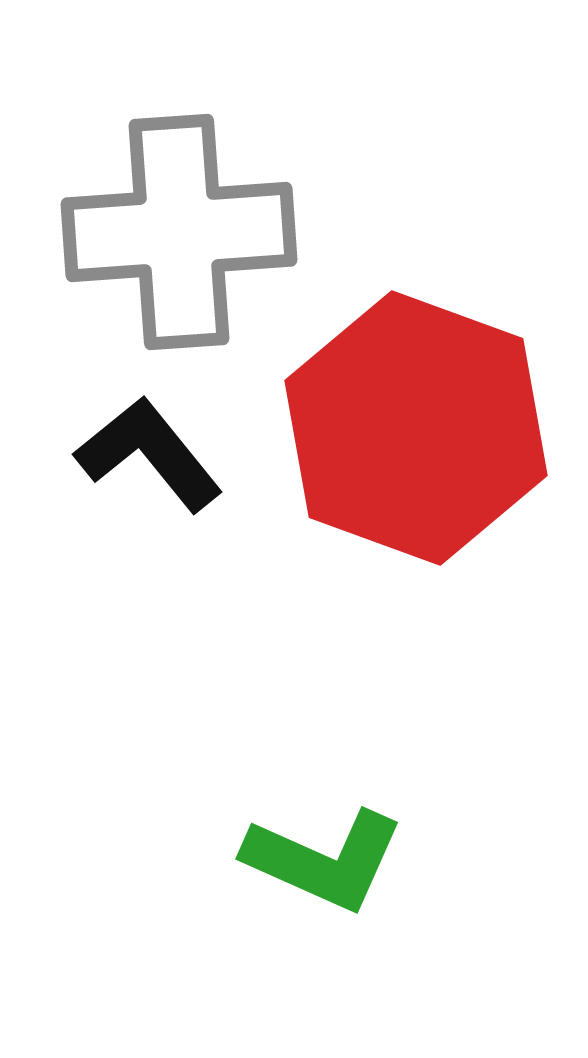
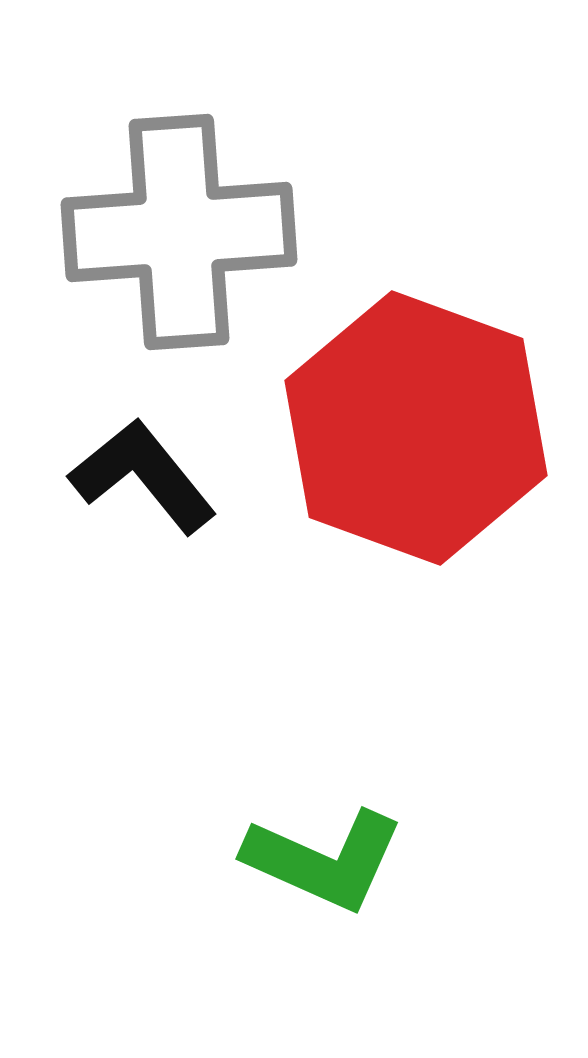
black L-shape: moved 6 px left, 22 px down
